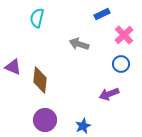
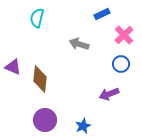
brown diamond: moved 1 px up
